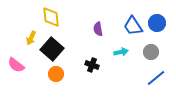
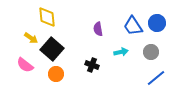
yellow diamond: moved 4 px left
yellow arrow: rotated 80 degrees counterclockwise
pink semicircle: moved 9 px right
